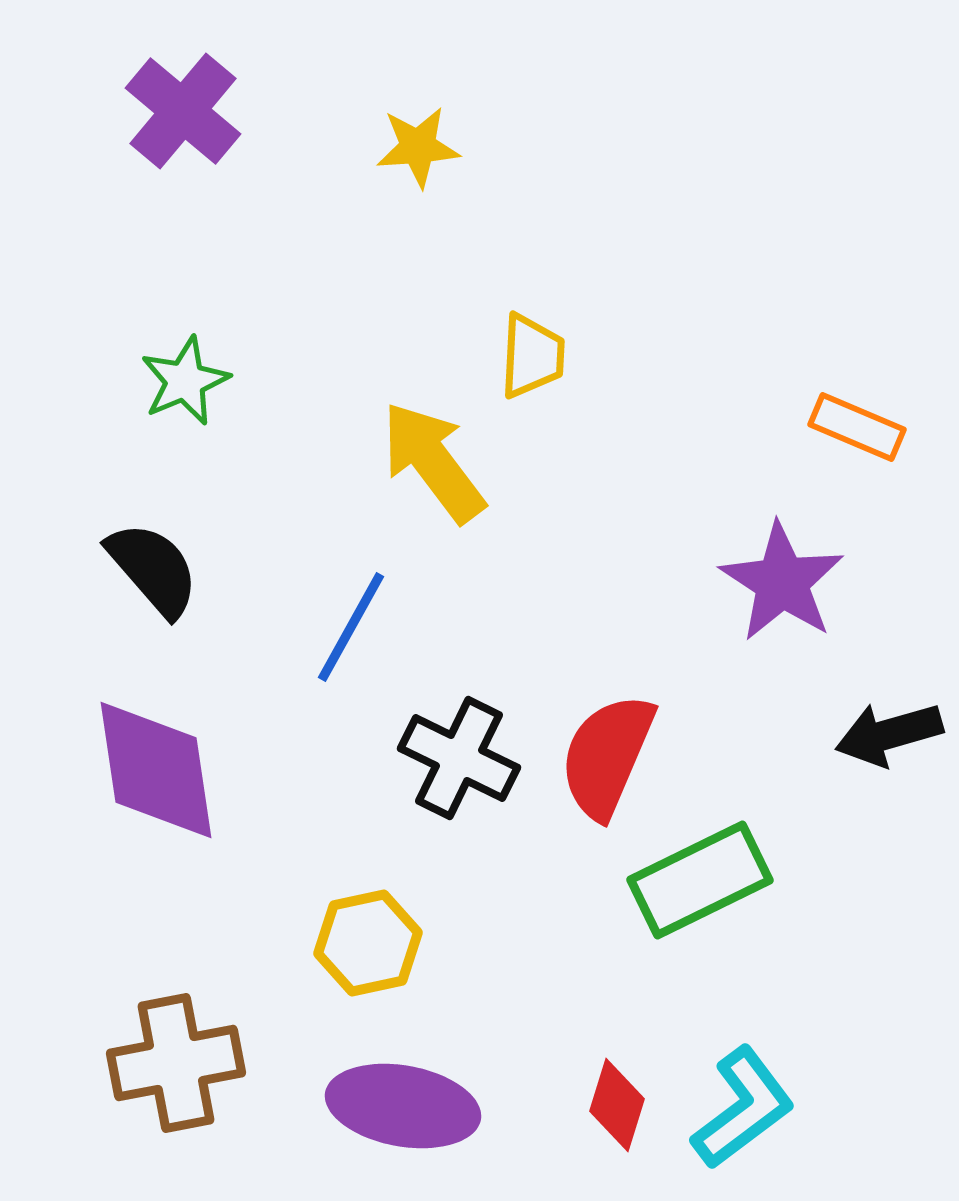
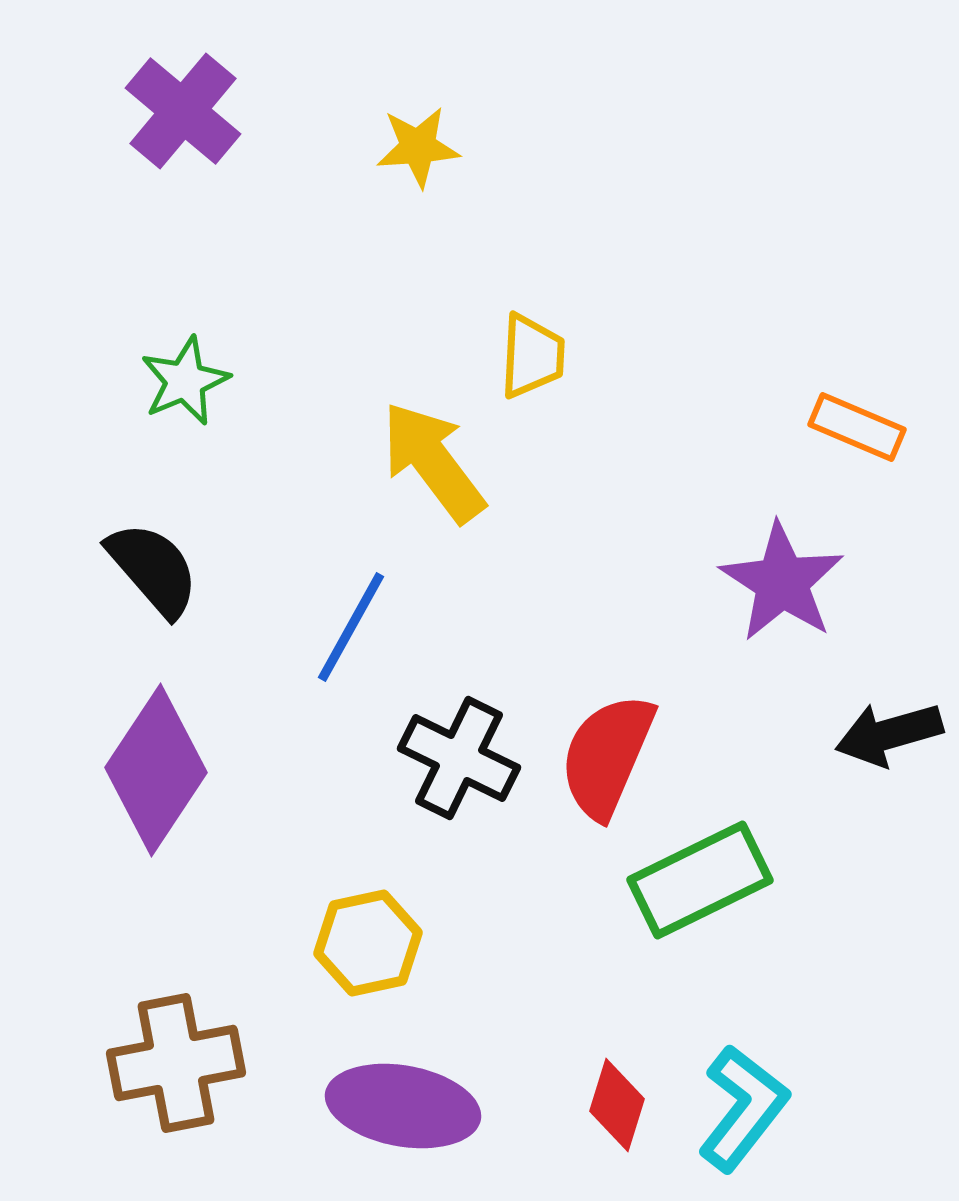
purple diamond: rotated 42 degrees clockwise
cyan L-shape: rotated 15 degrees counterclockwise
